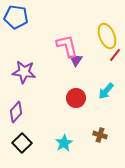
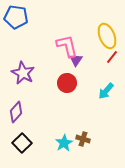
red line: moved 3 px left, 2 px down
purple star: moved 1 px left, 1 px down; rotated 20 degrees clockwise
red circle: moved 9 px left, 15 px up
brown cross: moved 17 px left, 4 px down
